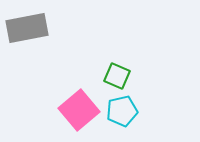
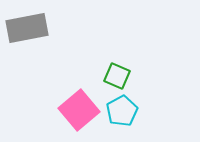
cyan pentagon: rotated 16 degrees counterclockwise
